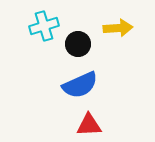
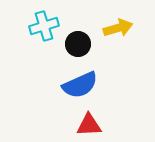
yellow arrow: rotated 12 degrees counterclockwise
